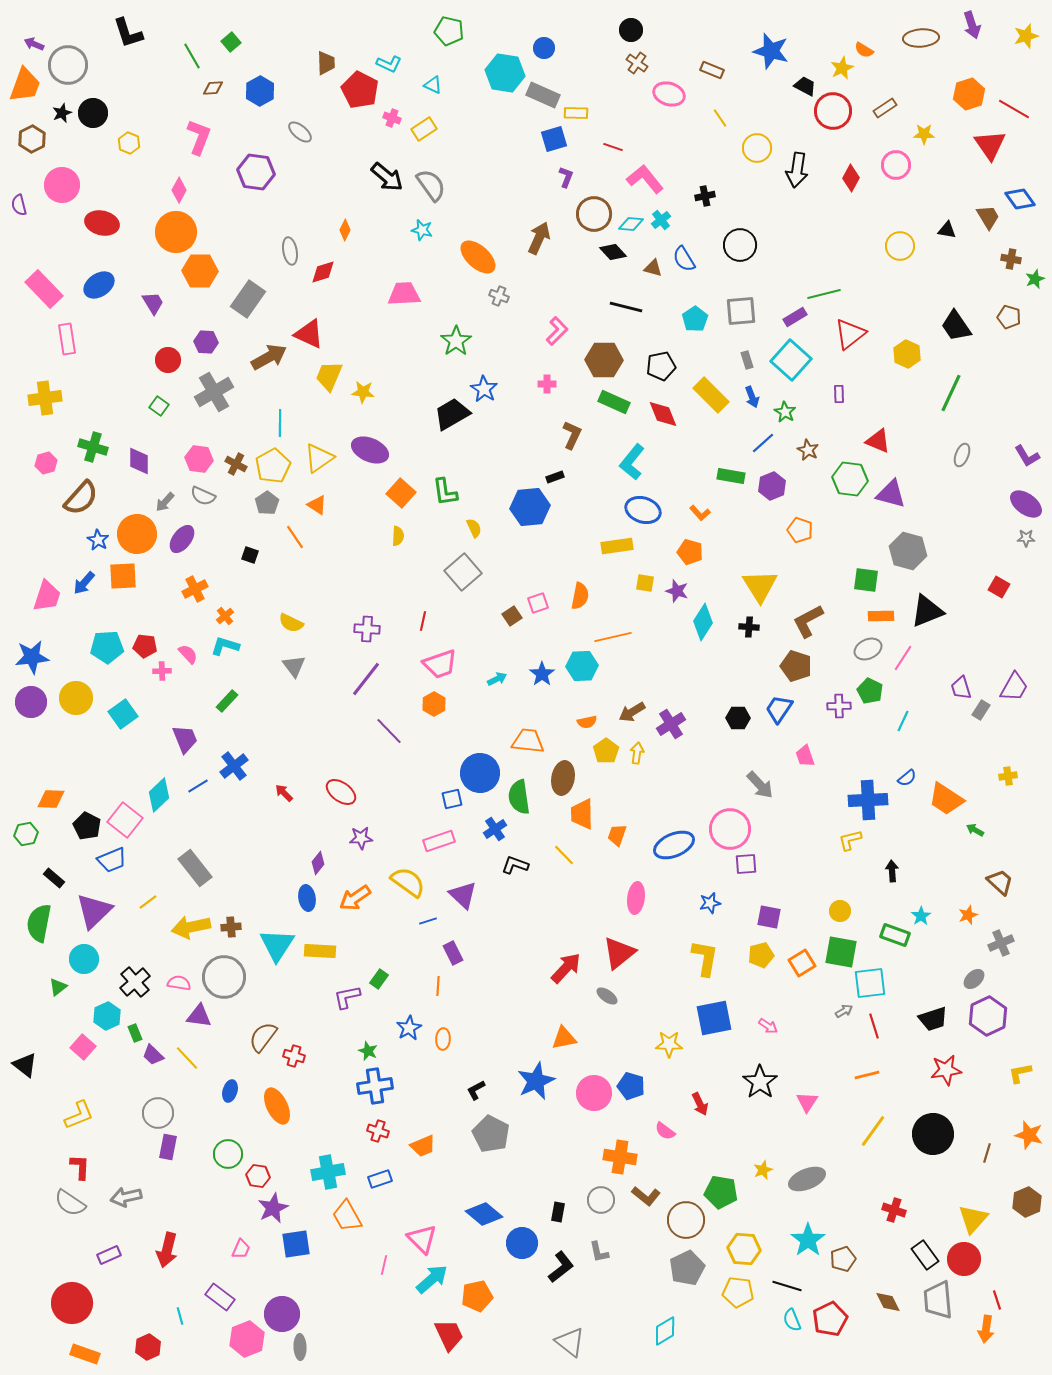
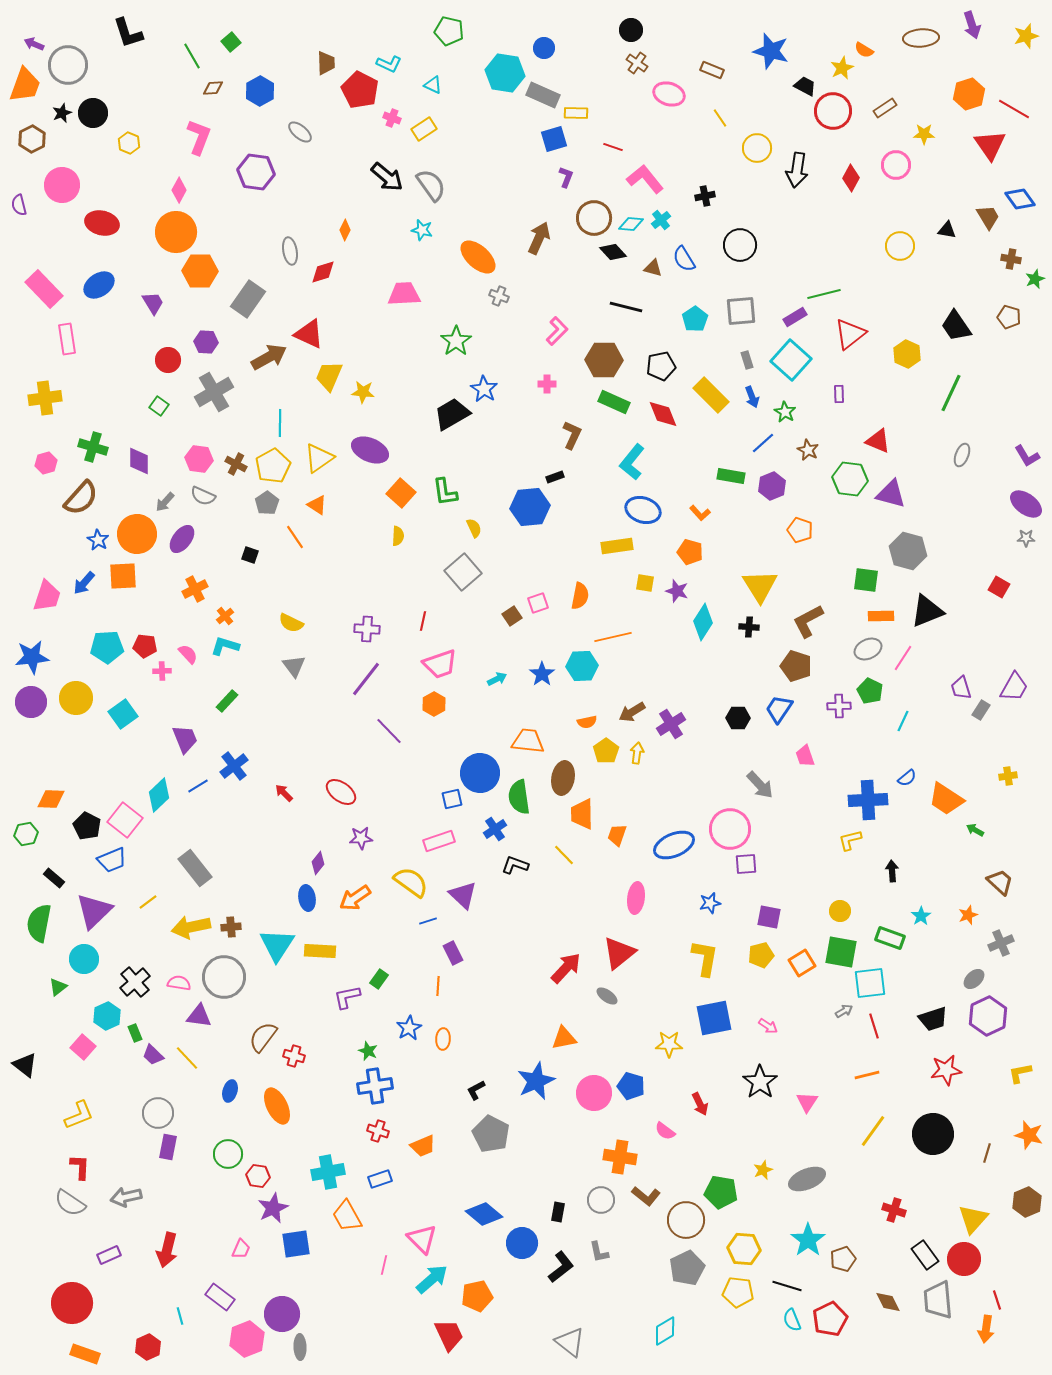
brown circle at (594, 214): moved 4 px down
yellow semicircle at (408, 882): moved 3 px right
green rectangle at (895, 935): moved 5 px left, 3 px down
